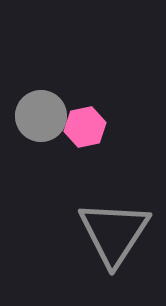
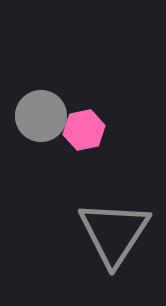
pink hexagon: moved 1 px left, 3 px down
